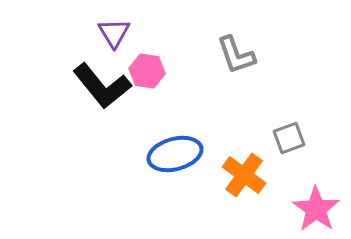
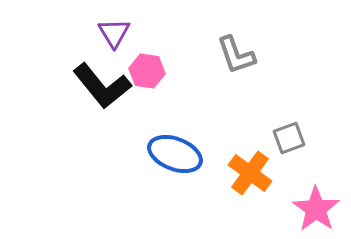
blue ellipse: rotated 36 degrees clockwise
orange cross: moved 6 px right, 2 px up
